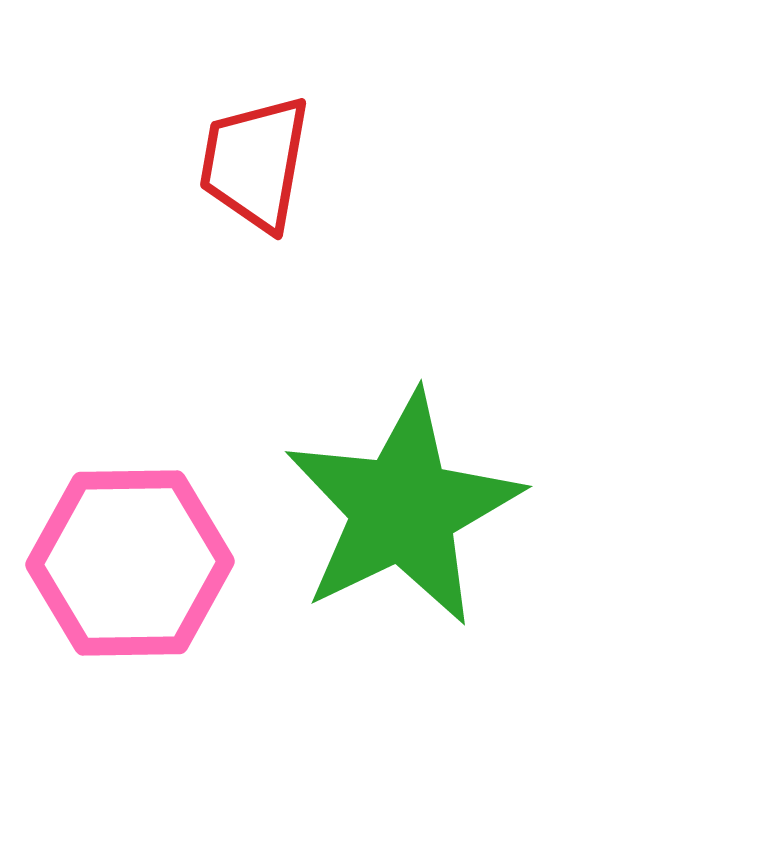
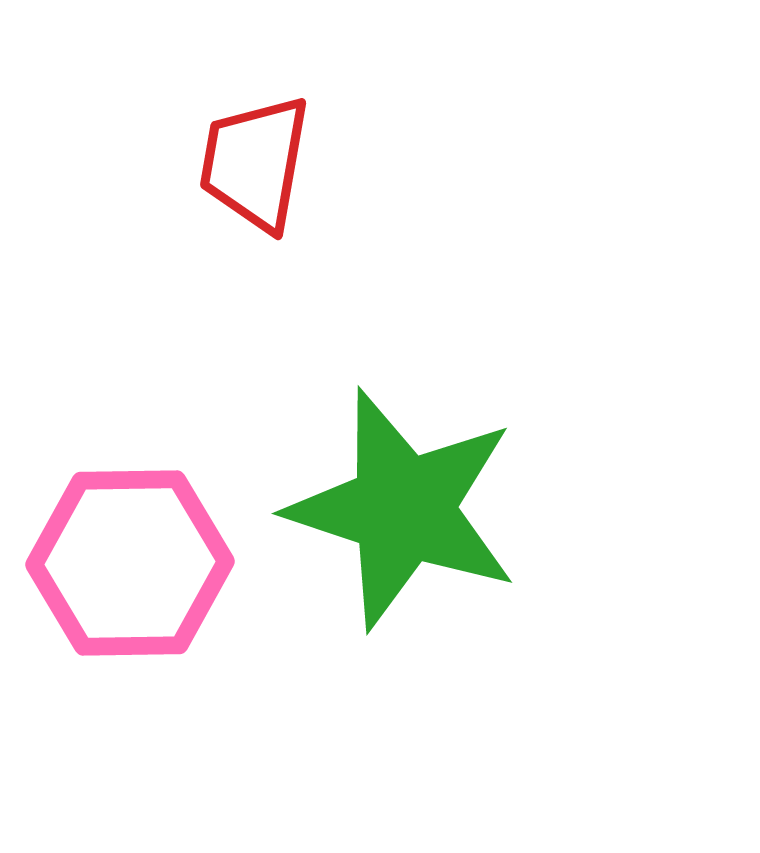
green star: rotated 28 degrees counterclockwise
